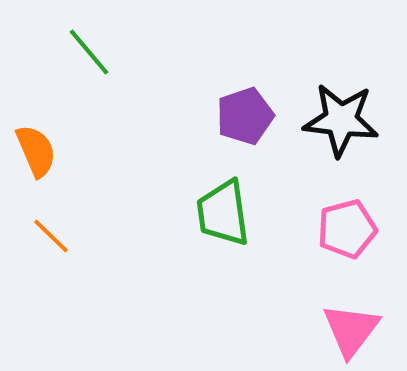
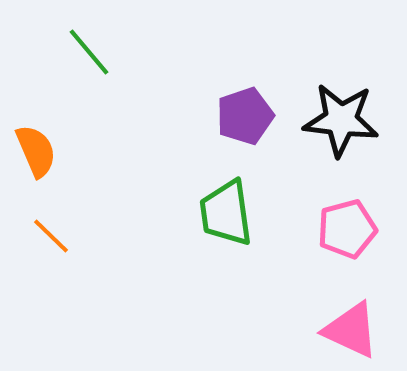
green trapezoid: moved 3 px right
pink triangle: rotated 42 degrees counterclockwise
